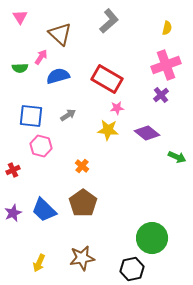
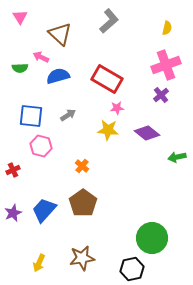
pink arrow: rotated 98 degrees counterclockwise
green arrow: rotated 144 degrees clockwise
blue trapezoid: rotated 88 degrees clockwise
